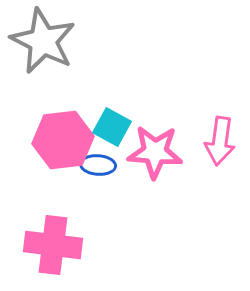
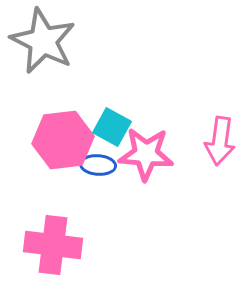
pink star: moved 9 px left, 2 px down
